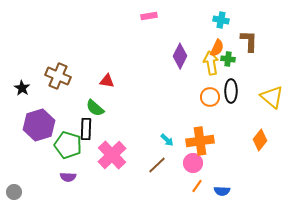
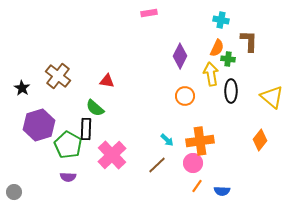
pink rectangle: moved 3 px up
yellow arrow: moved 11 px down
brown cross: rotated 15 degrees clockwise
orange circle: moved 25 px left, 1 px up
green pentagon: rotated 12 degrees clockwise
